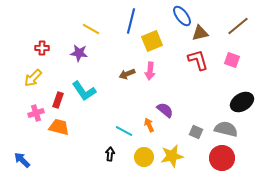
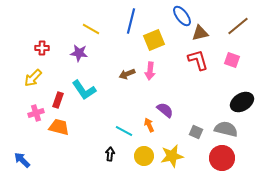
yellow square: moved 2 px right, 1 px up
cyan L-shape: moved 1 px up
yellow circle: moved 1 px up
